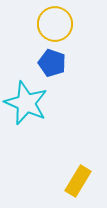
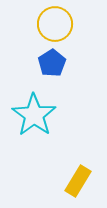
blue pentagon: rotated 20 degrees clockwise
cyan star: moved 8 px right, 12 px down; rotated 12 degrees clockwise
